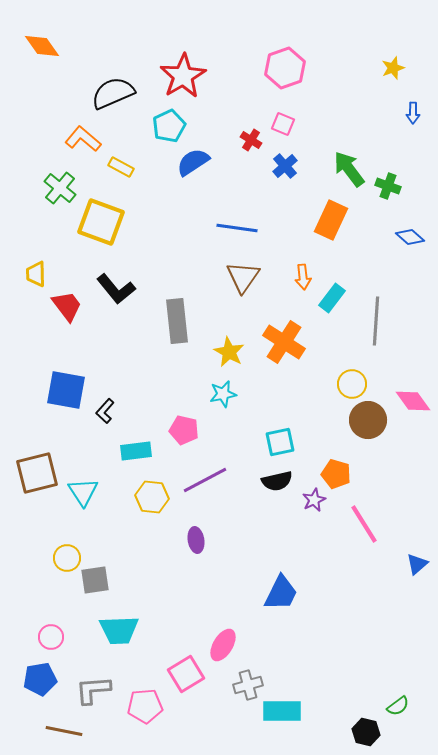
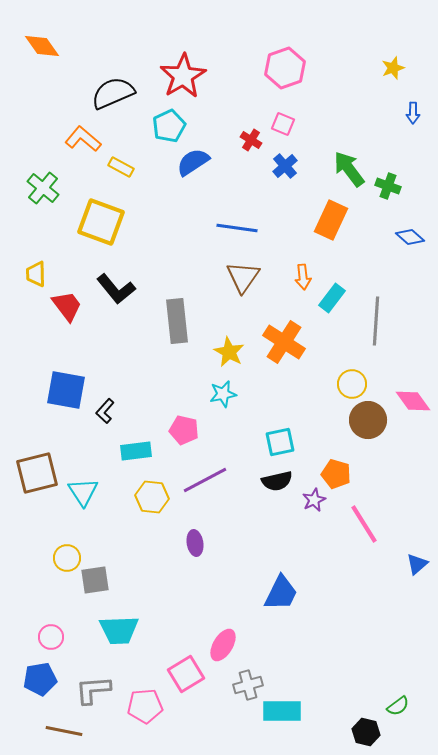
green cross at (60, 188): moved 17 px left
purple ellipse at (196, 540): moved 1 px left, 3 px down
